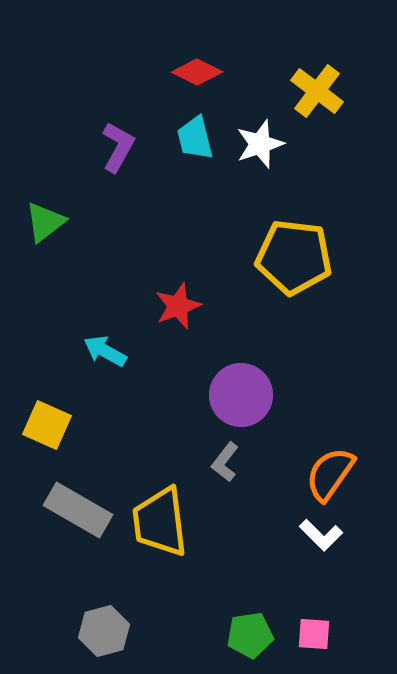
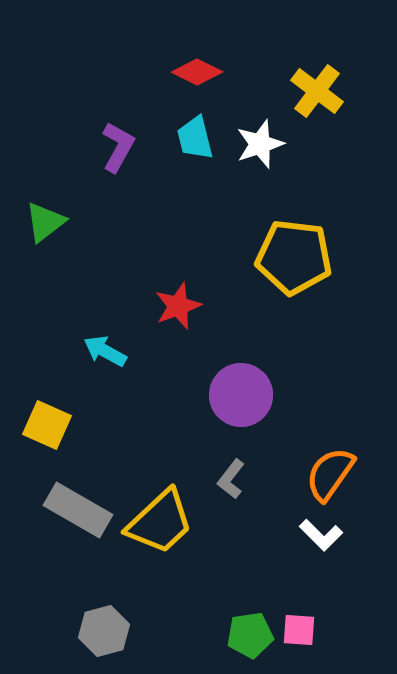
gray L-shape: moved 6 px right, 17 px down
yellow trapezoid: rotated 126 degrees counterclockwise
pink square: moved 15 px left, 4 px up
